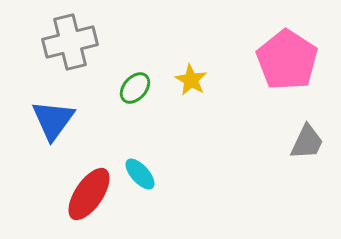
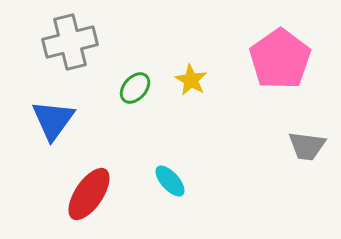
pink pentagon: moved 7 px left, 1 px up; rotated 4 degrees clockwise
gray trapezoid: moved 4 px down; rotated 72 degrees clockwise
cyan ellipse: moved 30 px right, 7 px down
